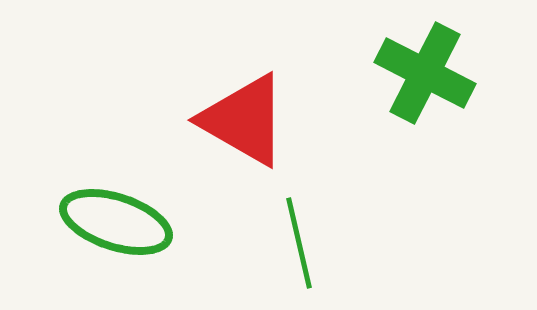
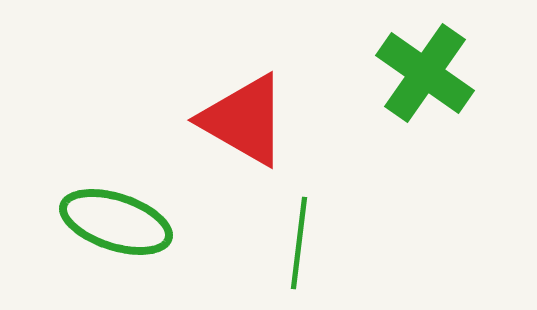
green cross: rotated 8 degrees clockwise
green line: rotated 20 degrees clockwise
